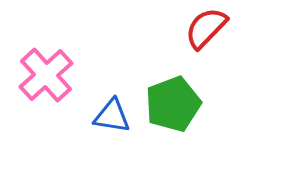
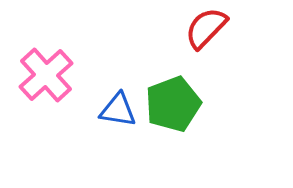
blue triangle: moved 6 px right, 6 px up
